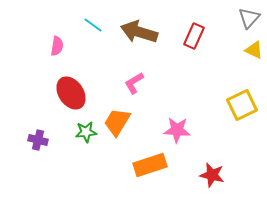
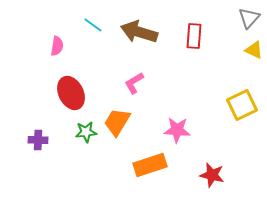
red rectangle: rotated 20 degrees counterclockwise
red ellipse: rotated 8 degrees clockwise
purple cross: rotated 12 degrees counterclockwise
